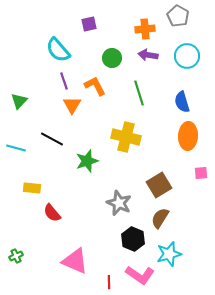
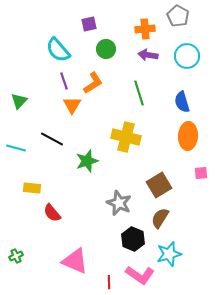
green circle: moved 6 px left, 9 px up
orange L-shape: moved 2 px left, 3 px up; rotated 85 degrees clockwise
